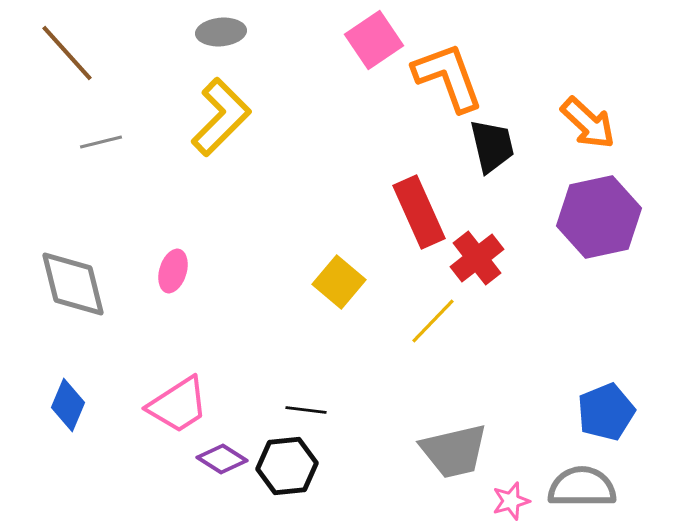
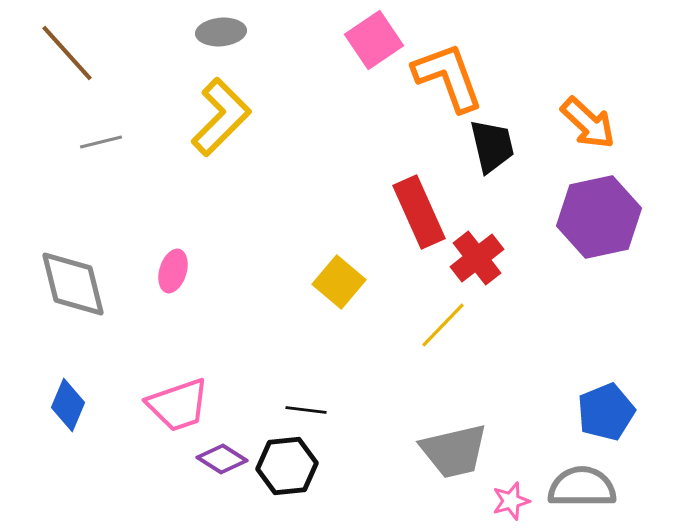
yellow line: moved 10 px right, 4 px down
pink trapezoid: rotated 14 degrees clockwise
